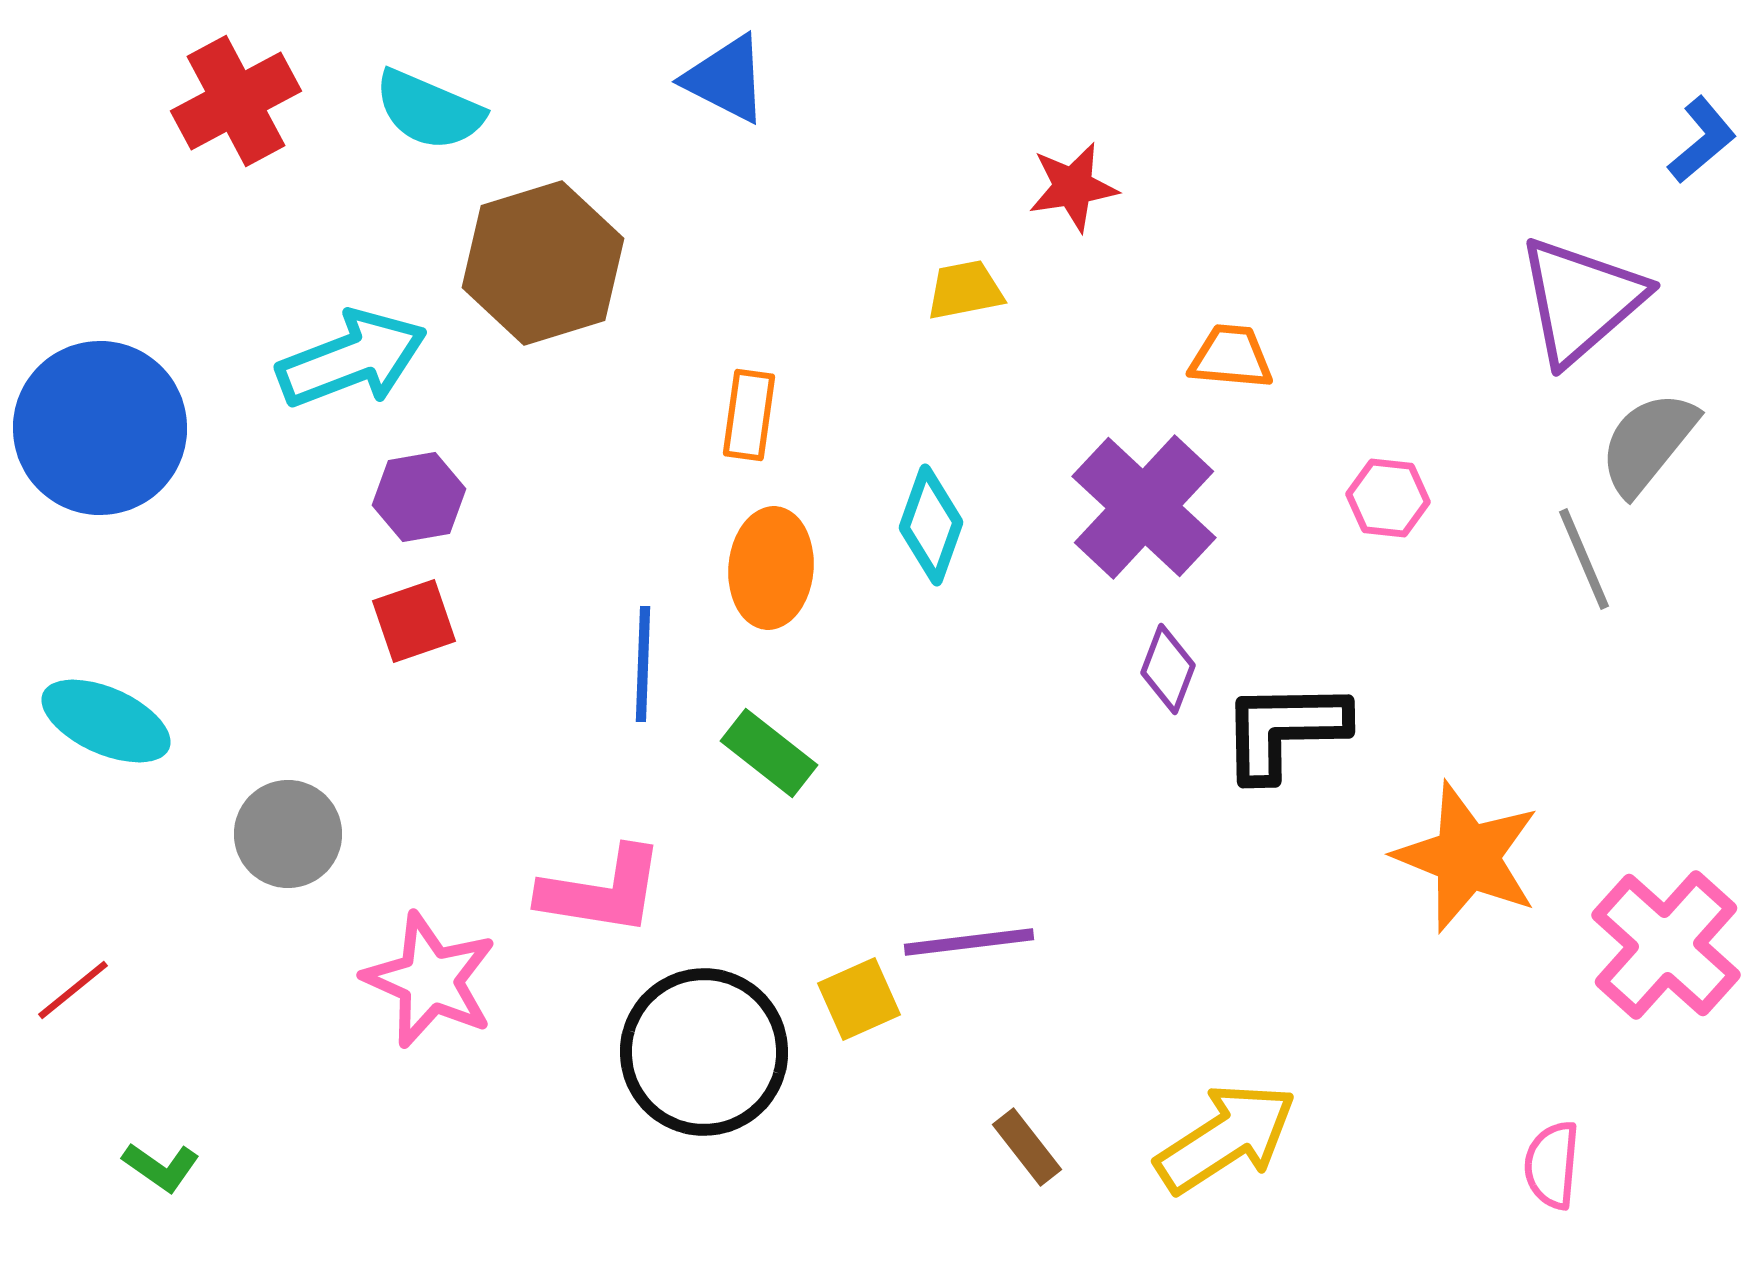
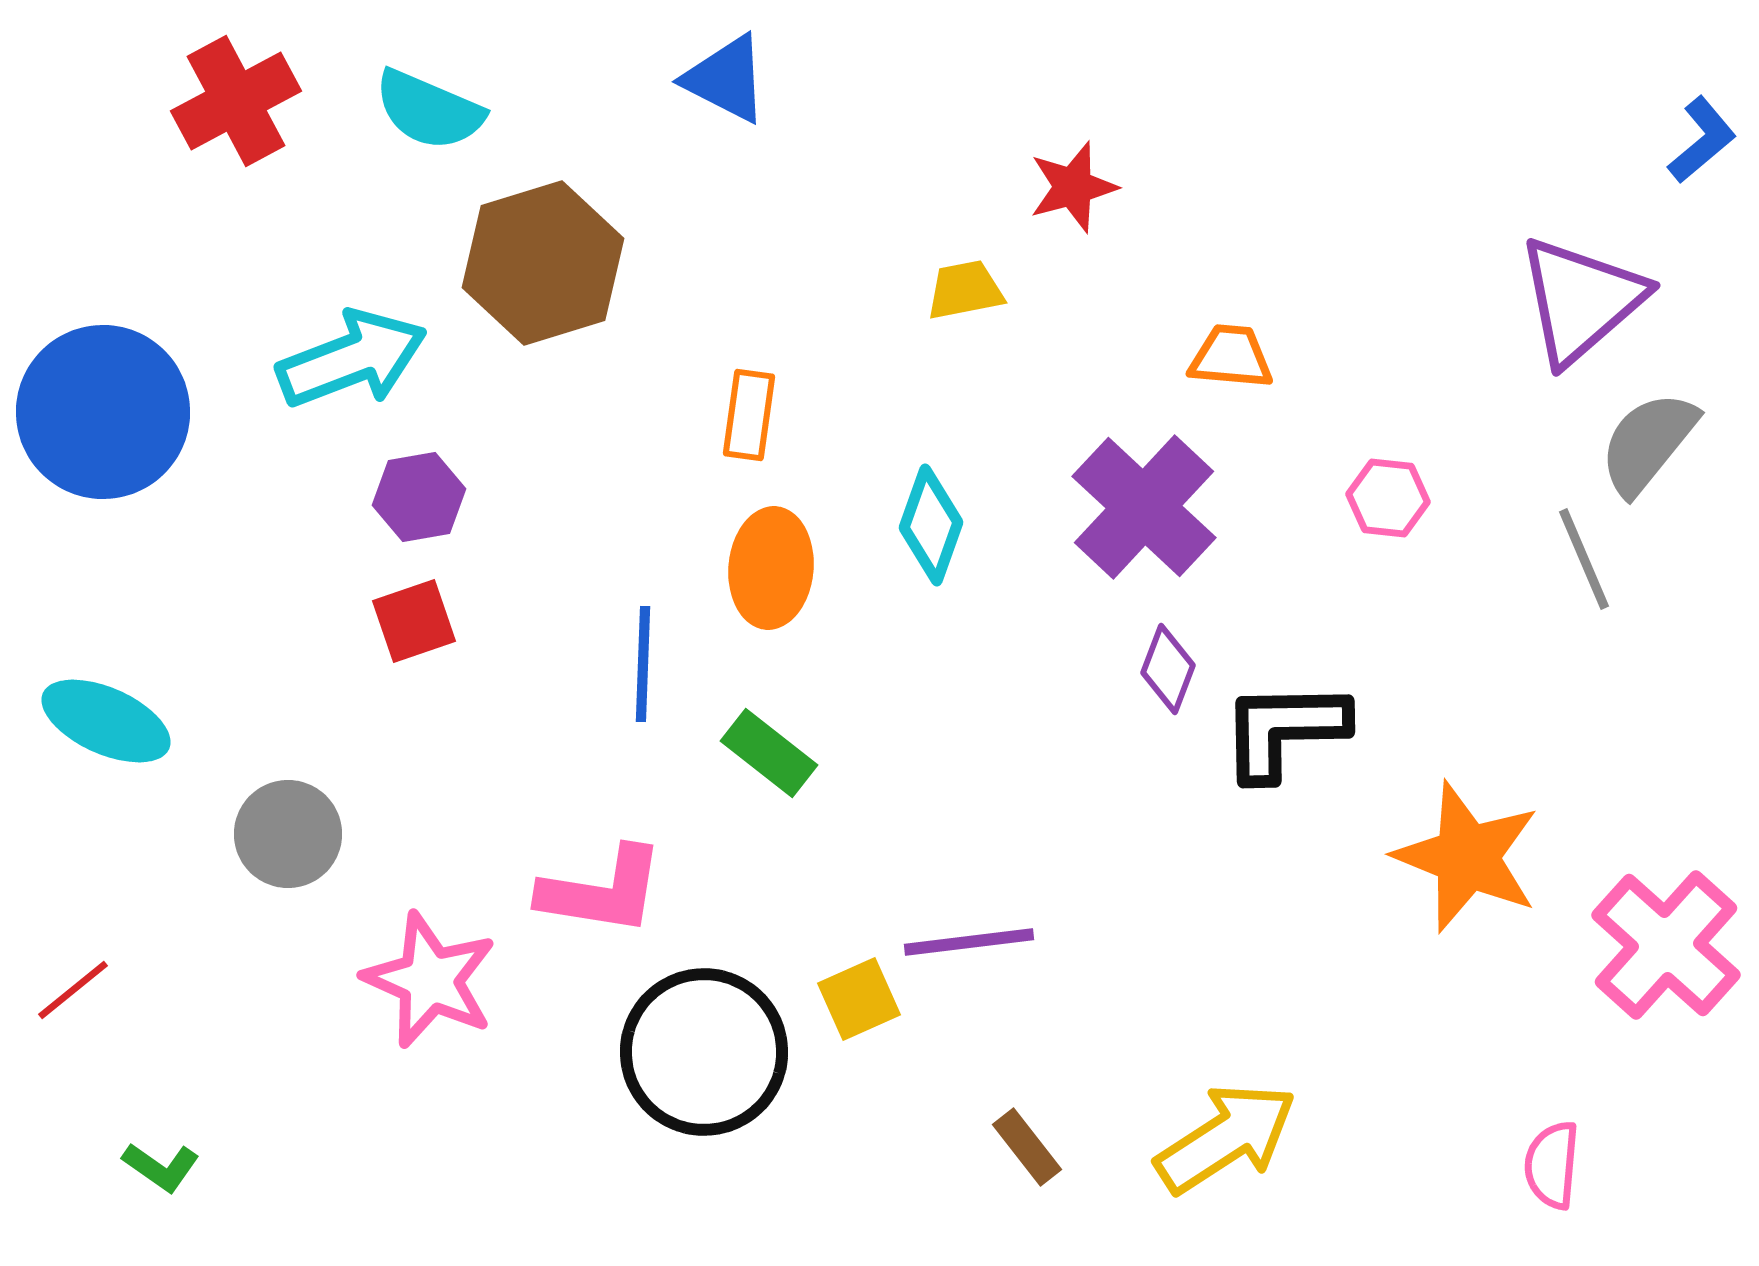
red star: rotated 6 degrees counterclockwise
blue circle: moved 3 px right, 16 px up
